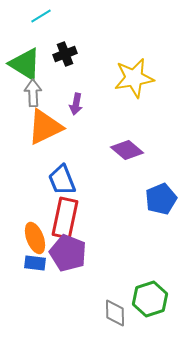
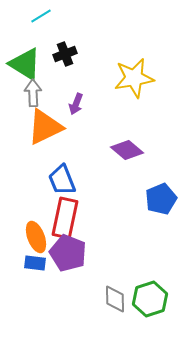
purple arrow: rotated 10 degrees clockwise
orange ellipse: moved 1 px right, 1 px up
gray diamond: moved 14 px up
